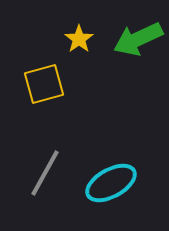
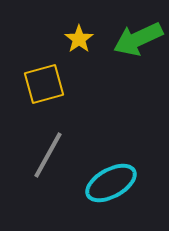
gray line: moved 3 px right, 18 px up
